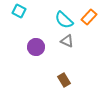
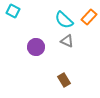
cyan square: moved 6 px left
